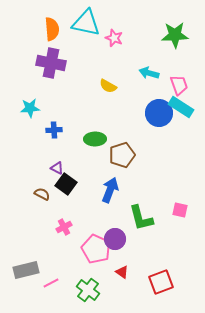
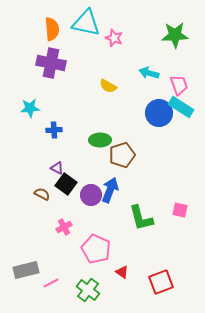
green ellipse: moved 5 px right, 1 px down
purple circle: moved 24 px left, 44 px up
